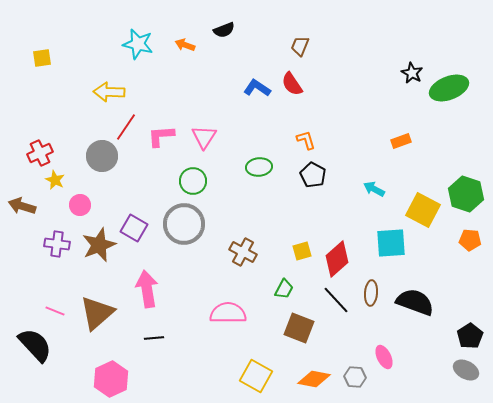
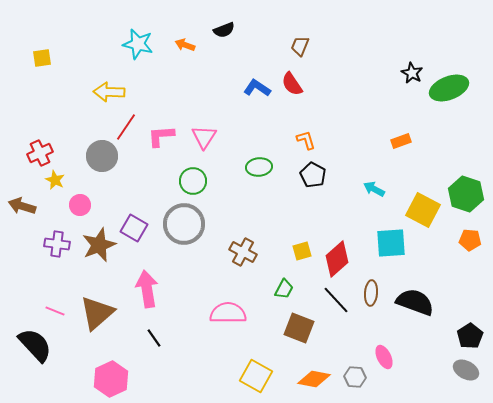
black line at (154, 338): rotated 60 degrees clockwise
